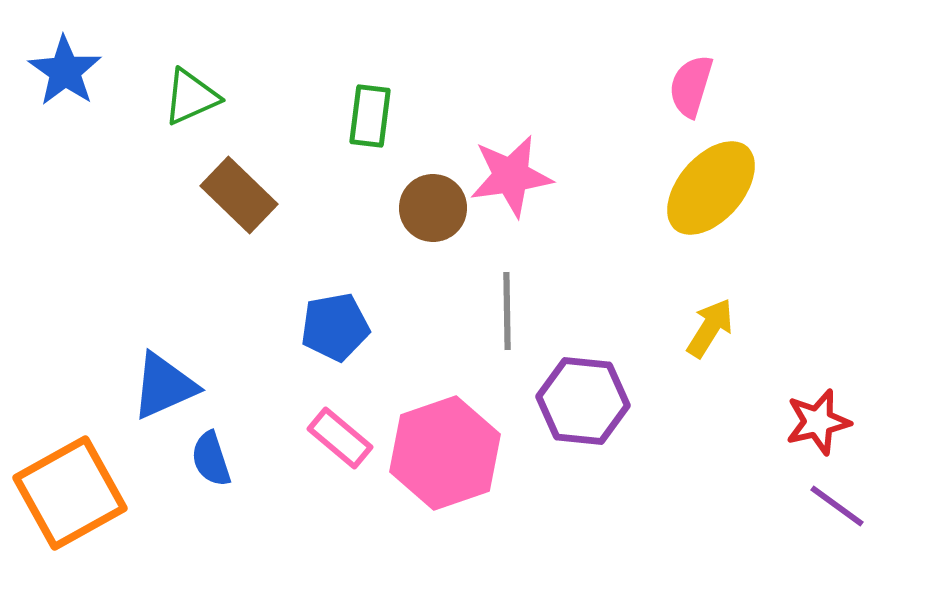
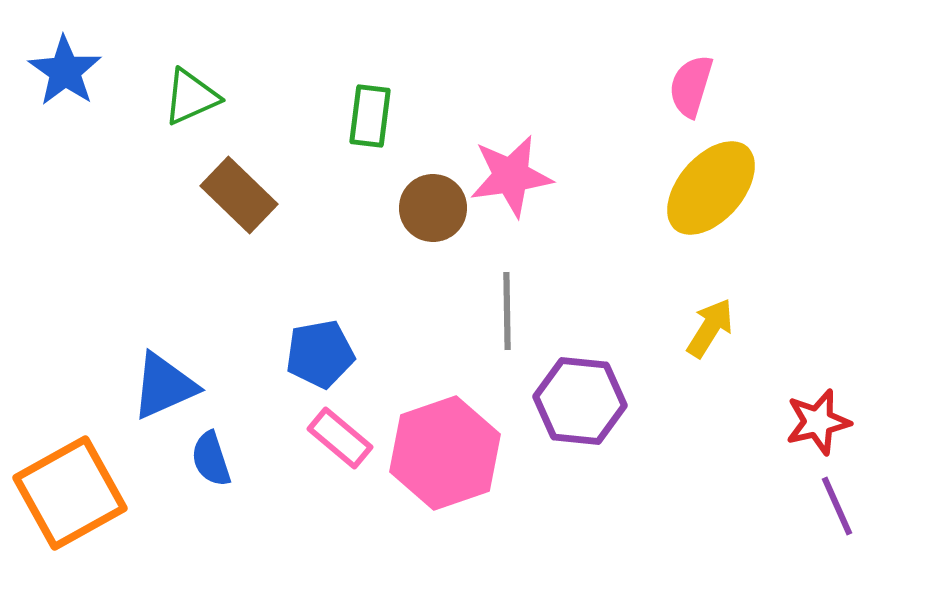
blue pentagon: moved 15 px left, 27 px down
purple hexagon: moved 3 px left
purple line: rotated 30 degrees clockwise
